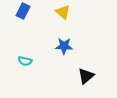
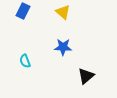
blue star: moved 1 px left, 1 px down
cyan semicircle: rotated 56 degrees clockwise
